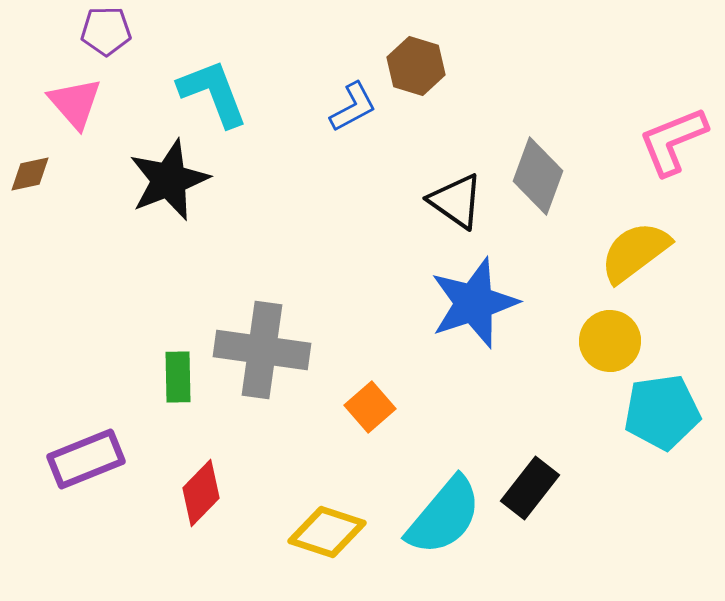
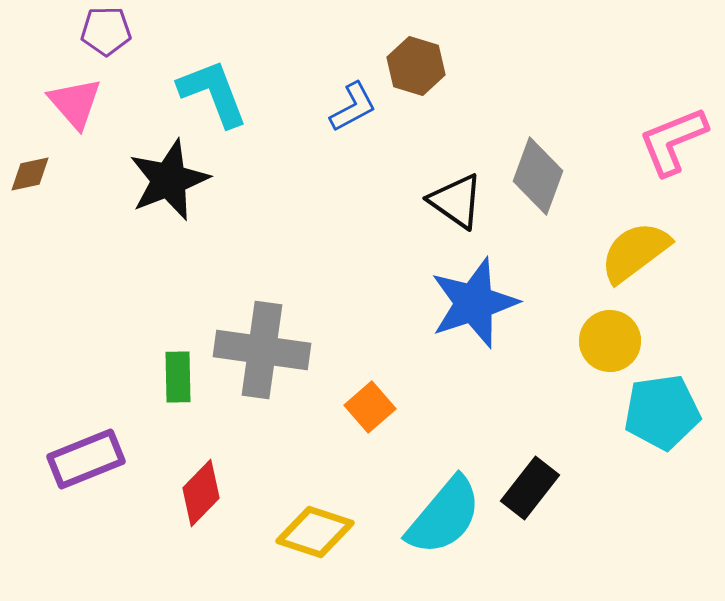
yellow diamond: moved 12 px left
